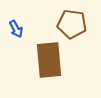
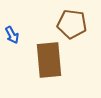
blue arrow: moved 4 px left, 6 px down
